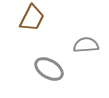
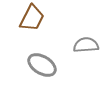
gray ellipse: moved 7 px left, 4 px up
